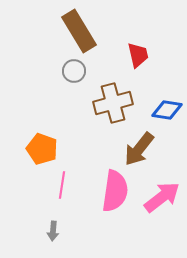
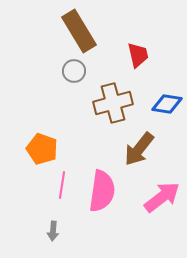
blue diamond: moved 6 px up
pink semicircle: moved 13 px left
